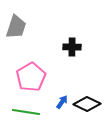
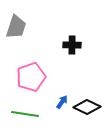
black cross: moved 2 px up
pink pentagon: rotated 12 degrees clockwise
black diamond: moved 3 px down
green line: moved 1 px left, 2 px down
